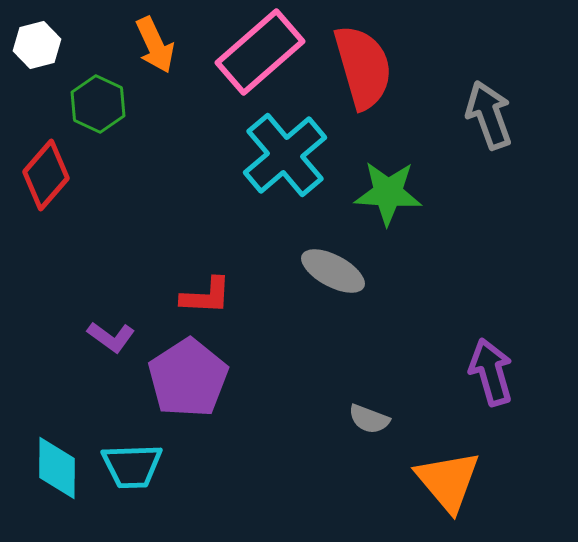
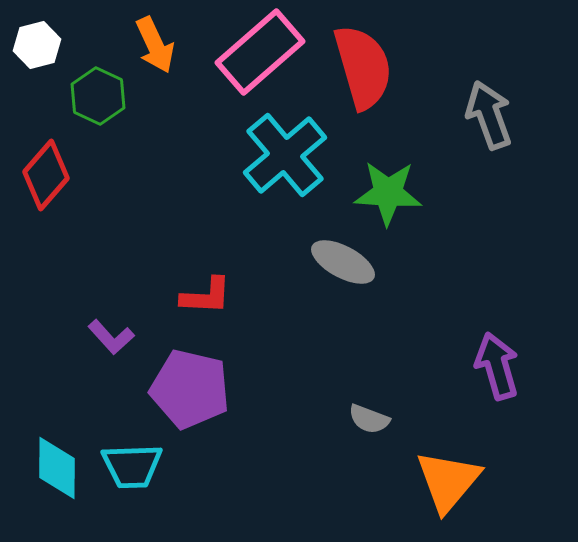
green hexagon: moved 8 px up
gray ellipse: moved 10 px right, 9 px up
purple L-shape: rotated 12 degrees clockwise
purple arrow: moved 6 px right, 6 px up
purple pentagon: moved 2 px right, 11 px down; rotated 26 degrees counterclockwise
orange triangle: rotated 20 degrees clockwise
